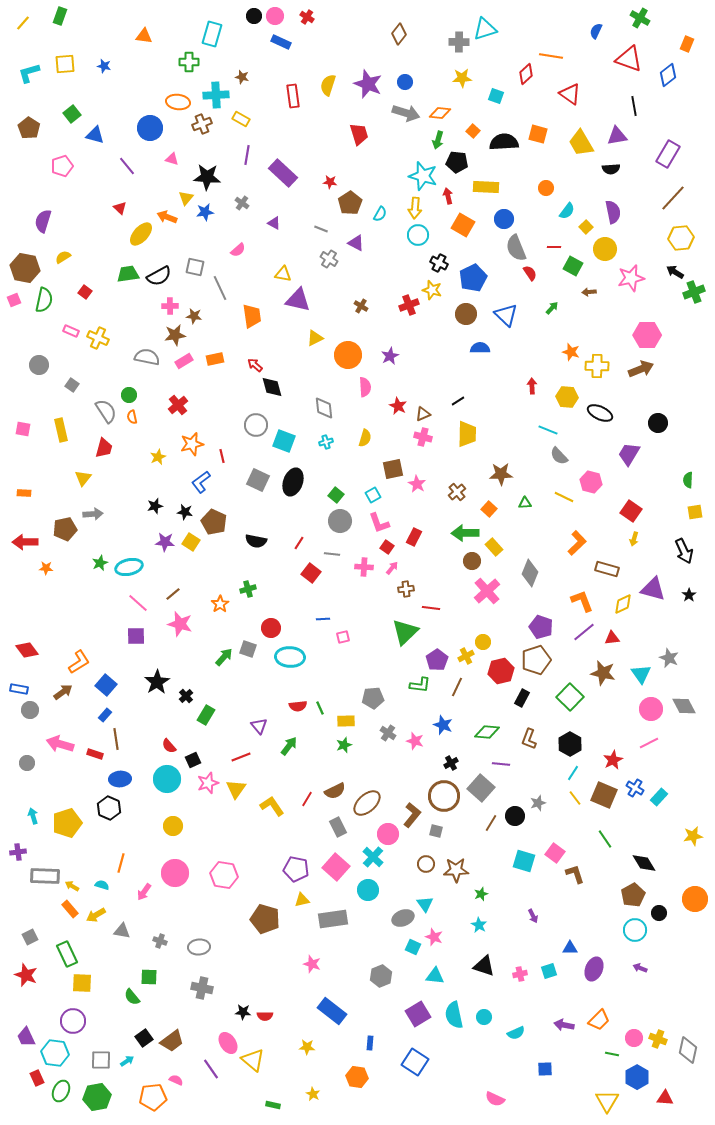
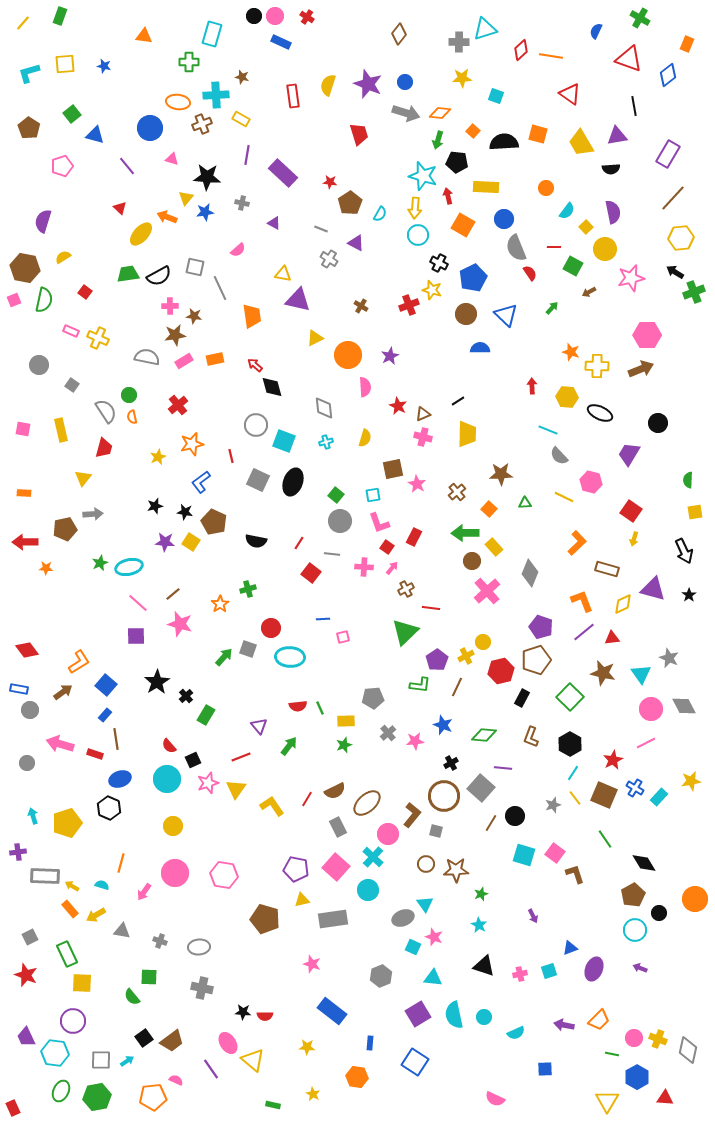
red diamond at (526, 74): moved 5 px left, 24 px up
gray cross at (242, 203): rotated 24 degrees counterclockwise
brown arrow at (589, 292): rotated 24 degrees counterclockwise
red line at (222, 456): moved 9 px right
cyan square at (373, 495): rotated 21 degrees clockwise
brown cross at (406, 589): rotated 21 degrees counterclockwise
green diamond at (487, 732): moved 3 px left, 3 px down
gray cross at (388, 733): rotated 14 degrees clockwise
brown L-shape at (529, 739): moved 2 px right, 2 px up
pink star at (415, 741): rotated 24 degrees counterclockwise
pink line at (649, 743): moved 3 px left
purple line at (501, 764): moved 2 px right, 4 px down
blue ellipse at (120, 779): rotated 15 degrees counterclockwise
gray star at (538, 803): moved 15 px right, 2 px down
yellow star at (693, 836): moved 2 px left, 55 px up
cyan square at (524, 861): moved 6 px up
blue triangle at (570, 948): rotated 21 degrees counterclockwise
cyan triangle at (435, 976): moved 2 px left, 2 px down
red rectangle at (37, 1078): moved 24 px left, 30 px down
